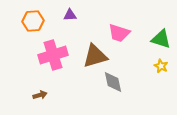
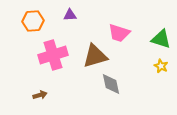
gray diamond: moved 2 px left, 2 px down
